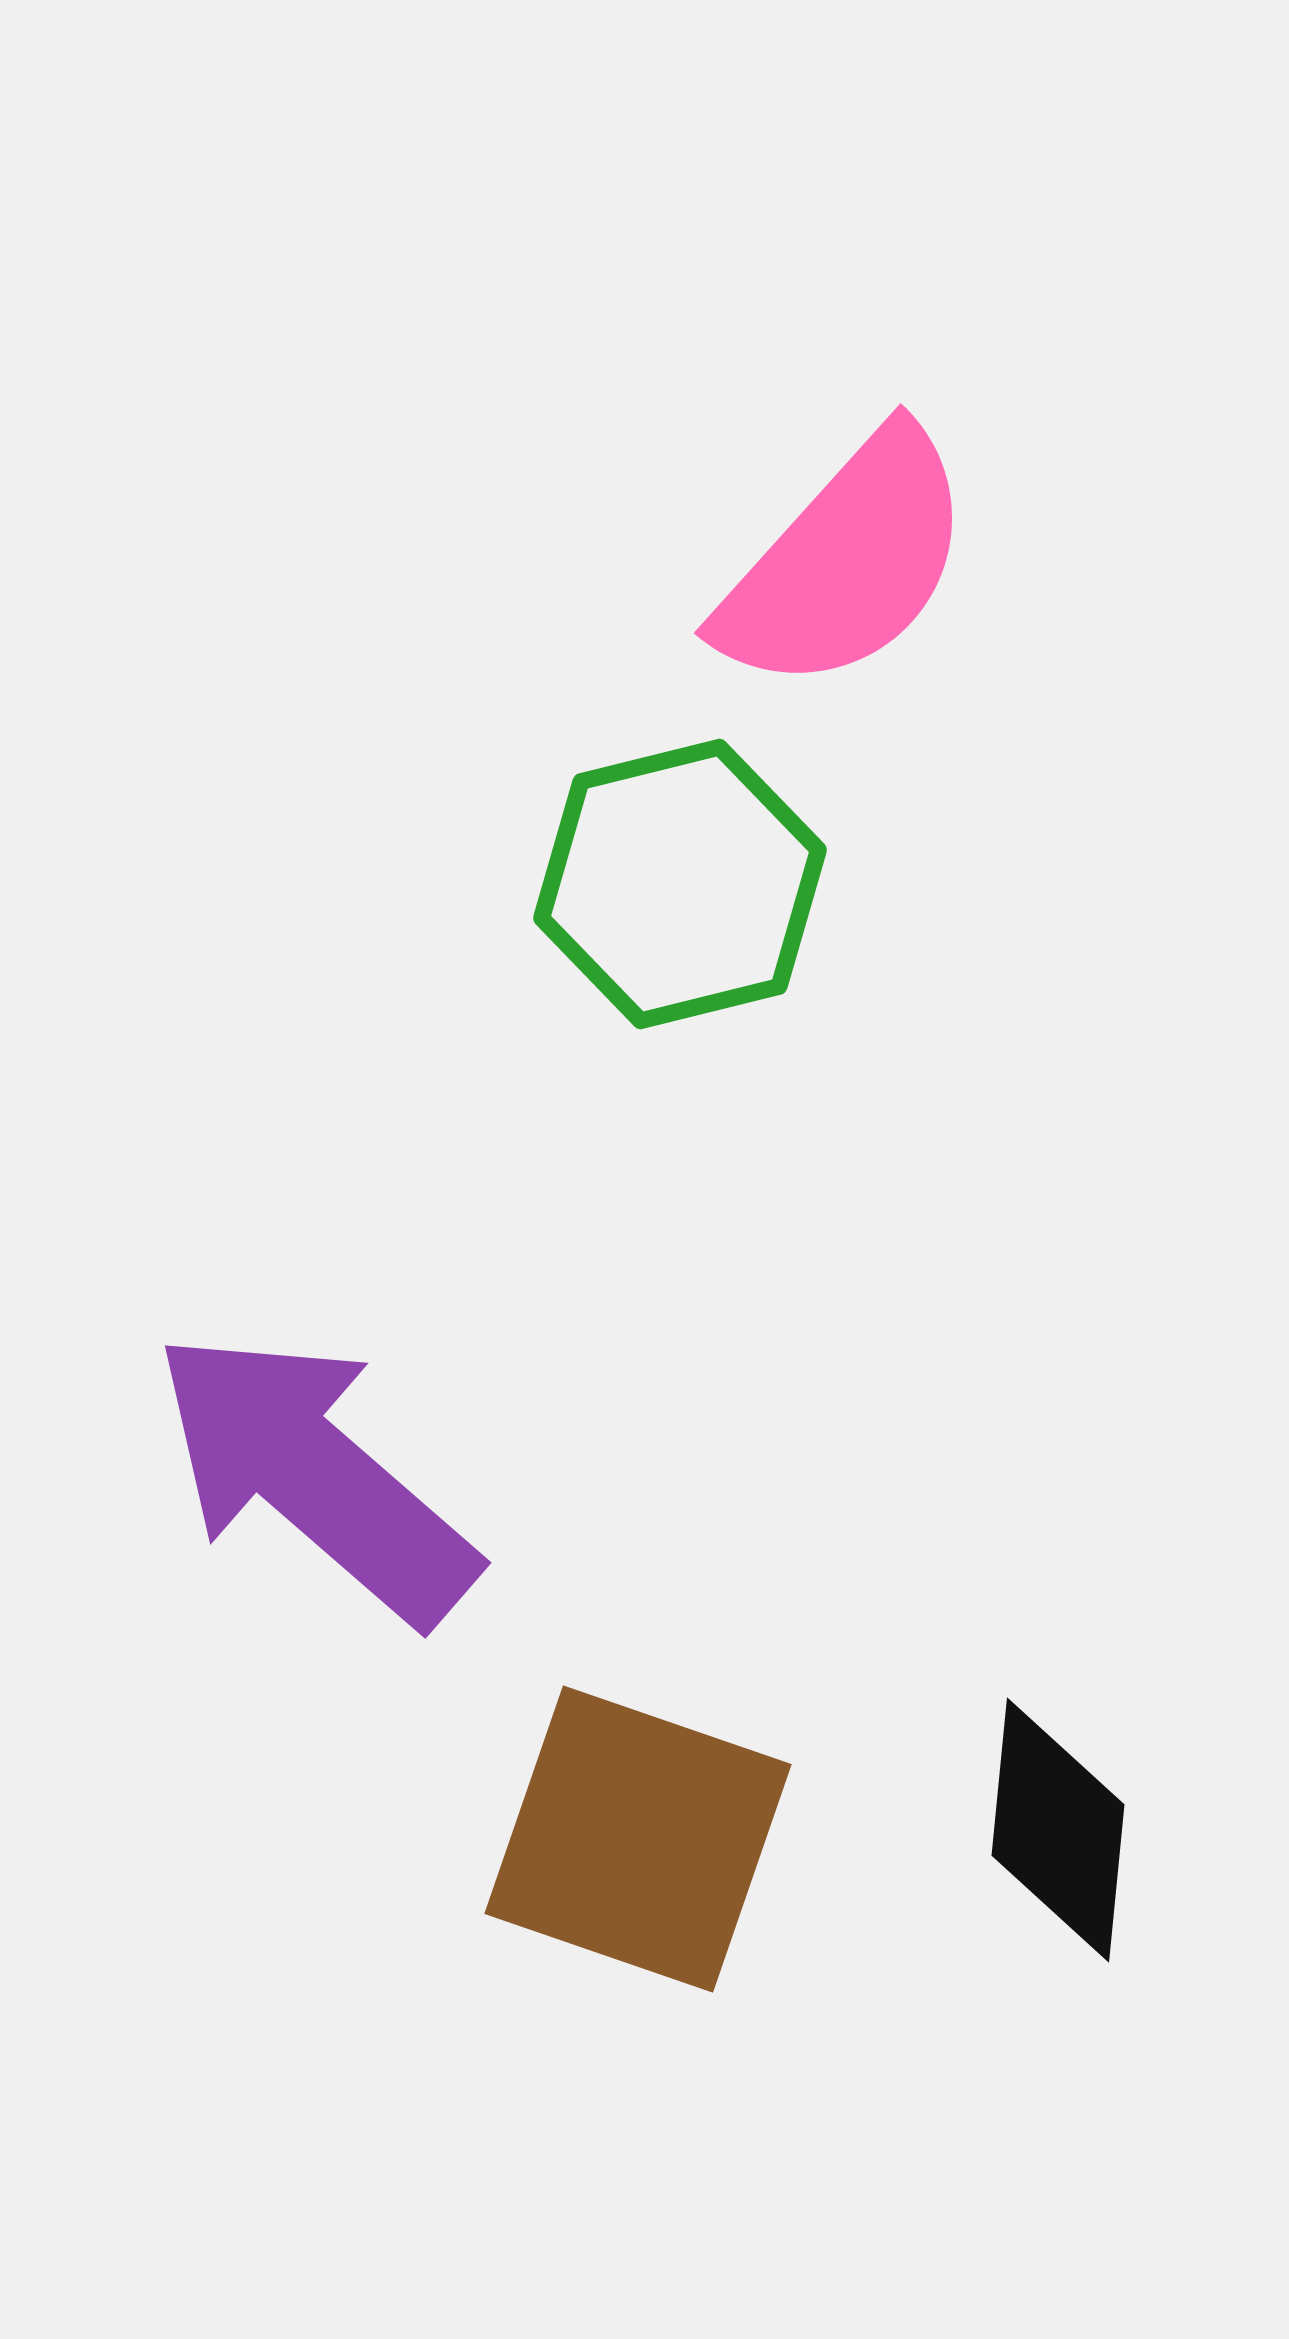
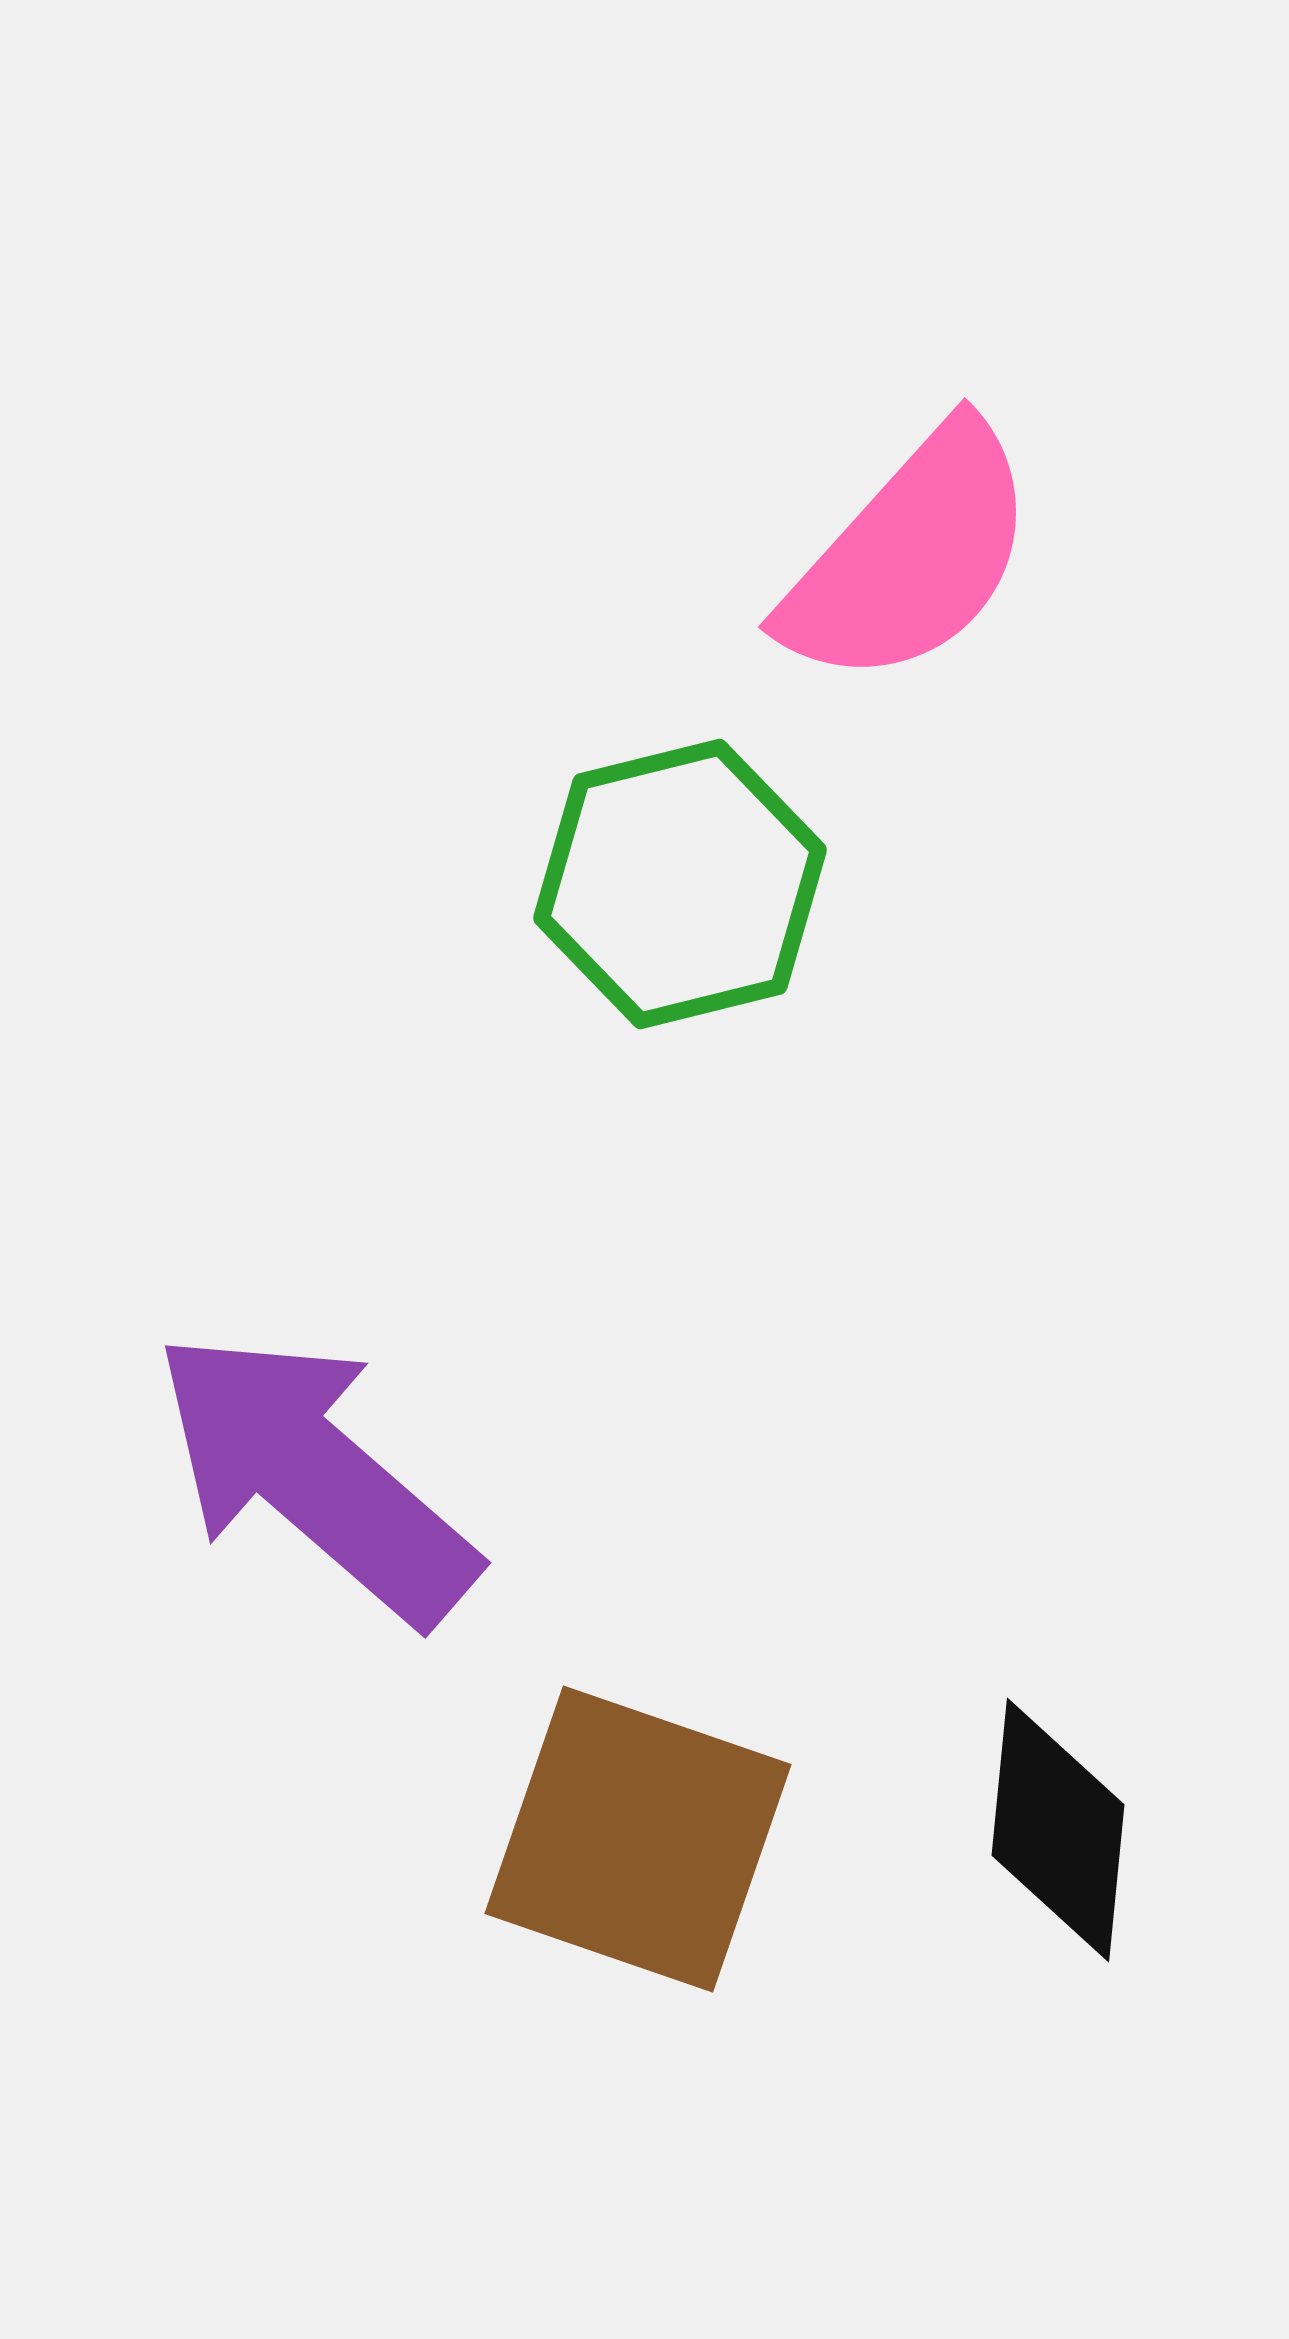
pink semicircle: moved 64 px right, 6 px up
